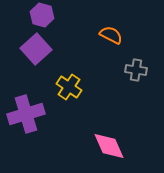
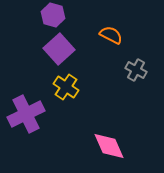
purple hexagon: moved 11 px right
purple square: moved 23 px right
gray cross: rotated 20 degrees clockwise
yellow cross: moved 3 px left
purple cross: rotated 9 degrees counterclockwise
